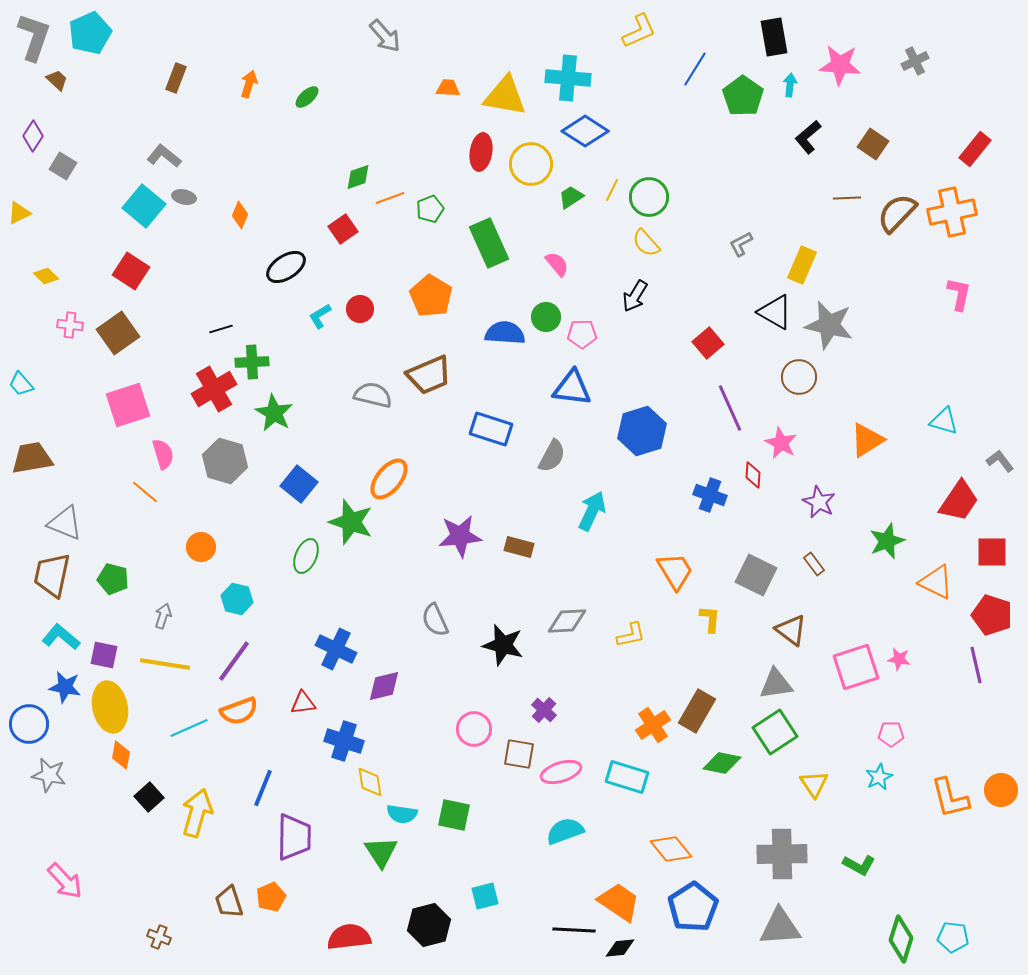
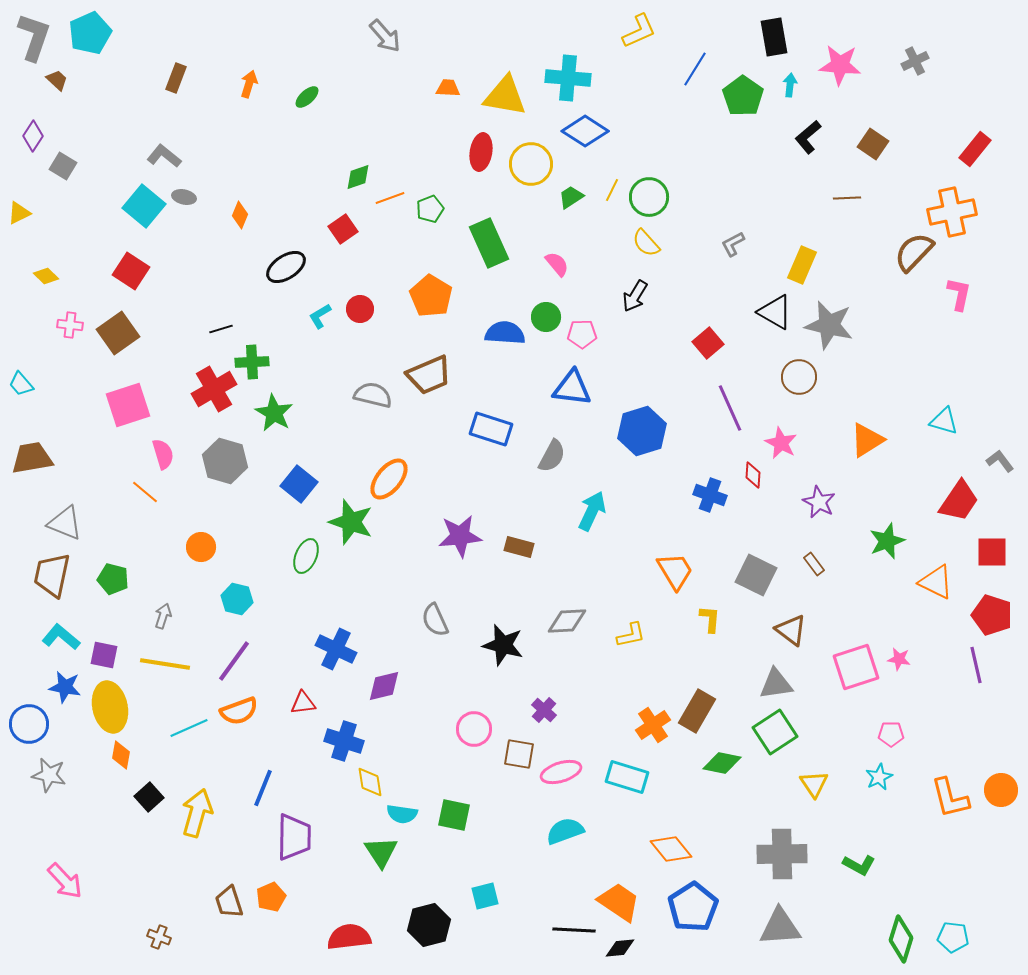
brown semicircle at (897, 213): moved 17 px right, 39 px down
gray L-shape at (741, 244): moved 8 px left
